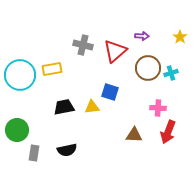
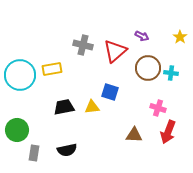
purple arrow: rotated 24 degrees clockwise
cyan cross: rotated 24 degrees clockwise
pink cross: rotated 14 degrees clockwise
